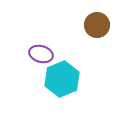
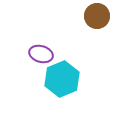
brown circle: moved 9 px up
